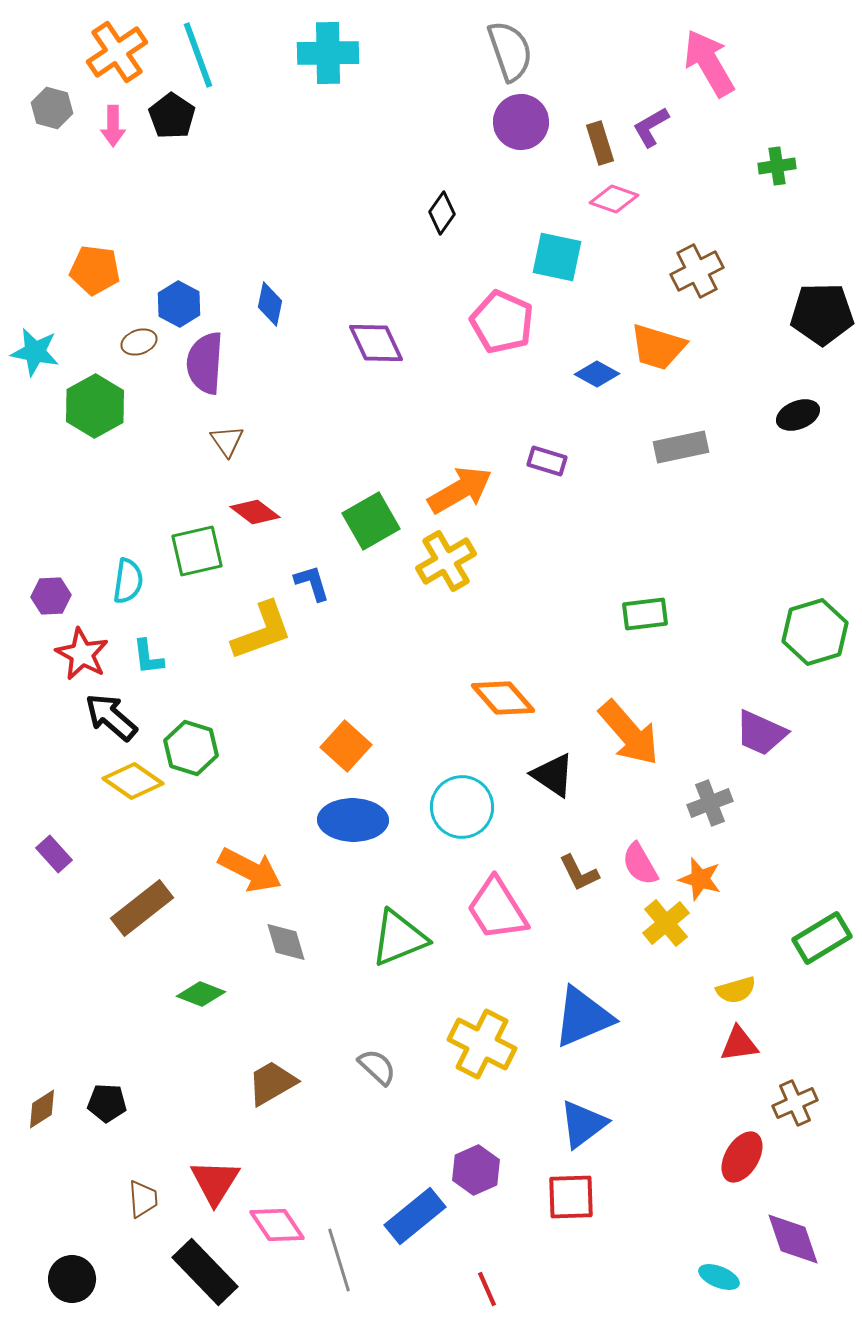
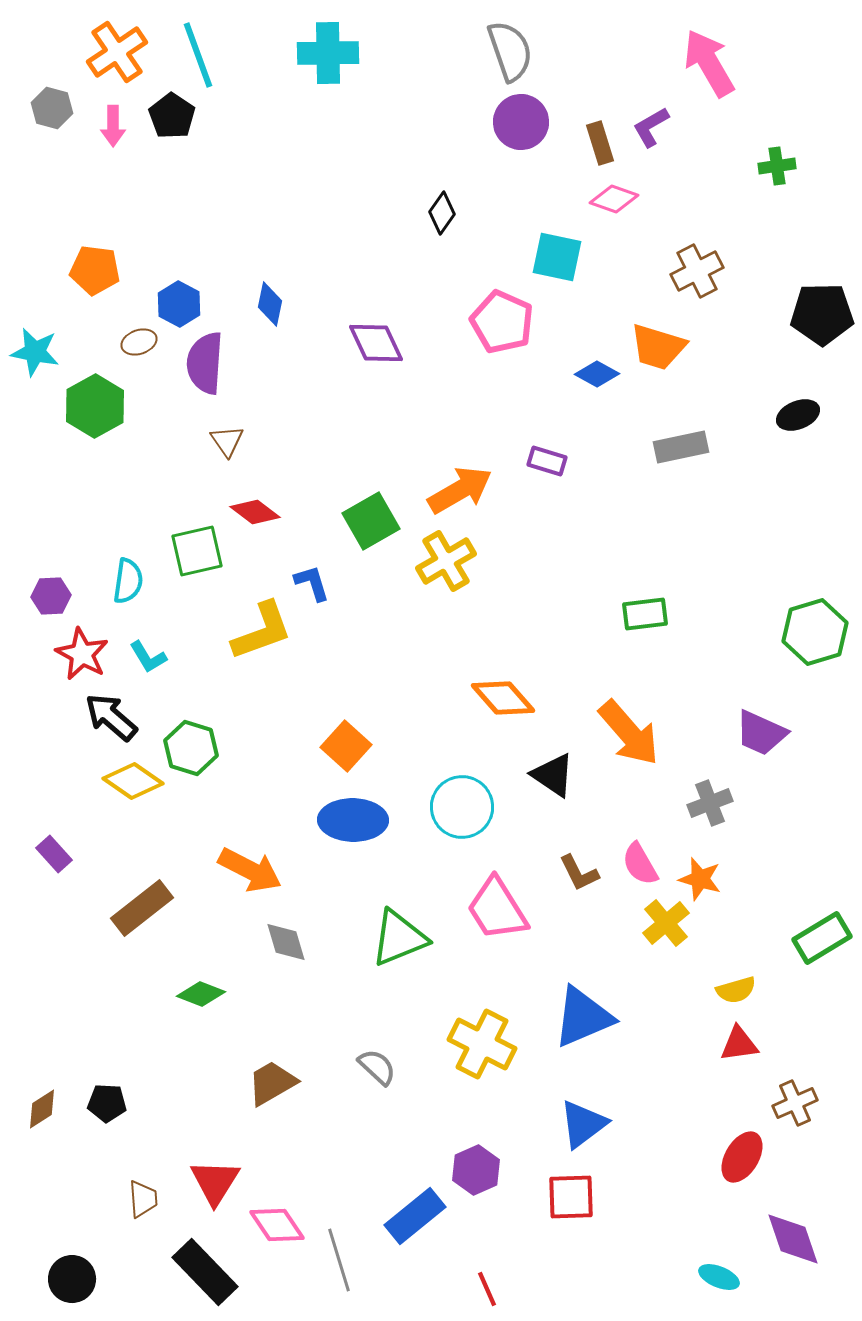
cyan L-shape at (148, 657): rotated 24 degrees counterclockwise
